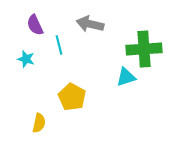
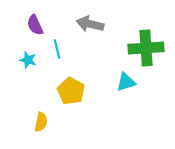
cyan line: moved 2 px left, 4 px down
green cross: moved 2 px right, 1 px up
cyan star: moved 2 px right, 1 px down
cyan triangle: moved 5 px down
yellow pentagon: moved 1 px left, 6 px up
yellow semicircle: moved 2 px right, 1 px up
